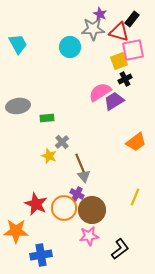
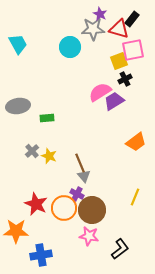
red triangle: moved 3 px up
gray cross: moved 30 px left, 9 px down
pink star: rotated 18 degrees clockwise
